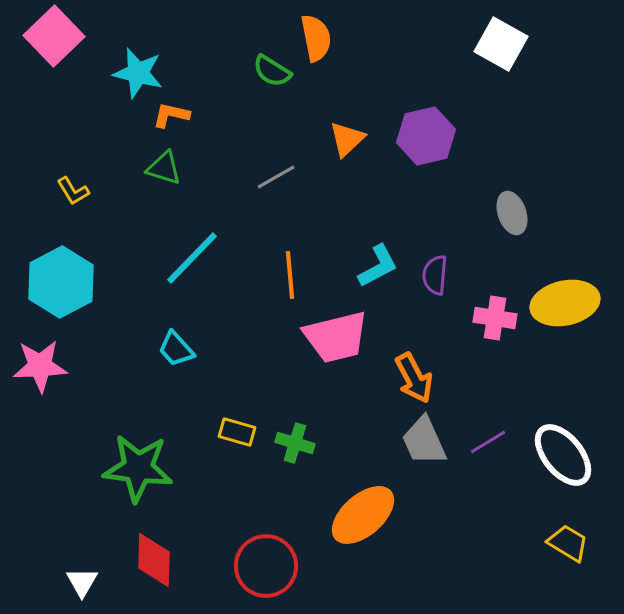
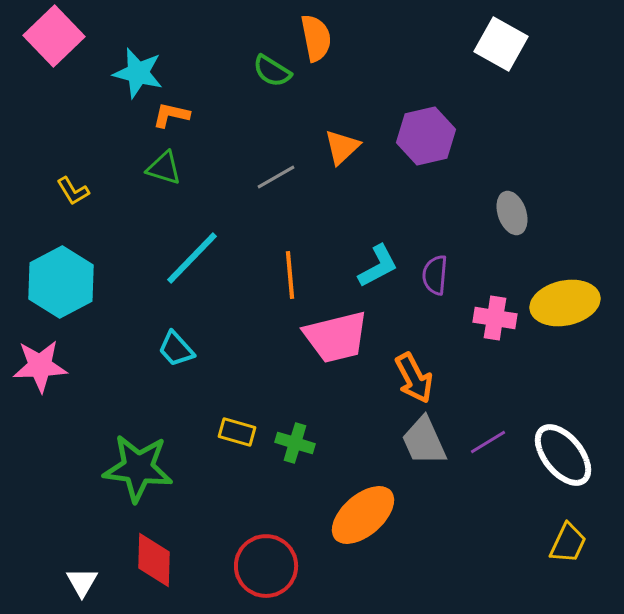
orange triangle: moved 5 px left, 8 px down
yellow trapezoid: rotated 84 degrees clockwise
